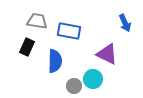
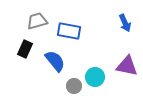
gray trapezoid: rotated 25 degrees counterclockwise
black rectangle: moved 2 px left, 2 px down
purple triangle: moved 20 px right, 12 px down; rotated 15 degrees counterclockwise
blue semicircle: rotated 40 degrees counterclockwise
cyan circle: moved 2 px right, 2 px up
